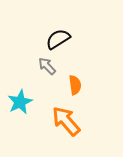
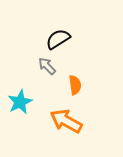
orange arrow: rotated 20 degrees counterclockwise
